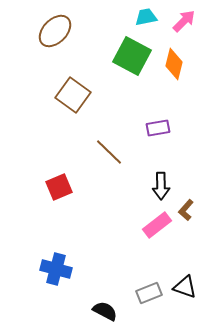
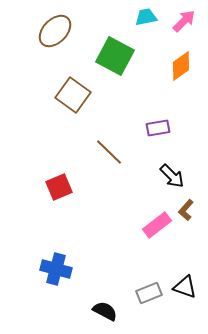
green square: moved 17 px left
orange diamond: moved 7 px right, 2 px down; rotated 40 degrees clockwise
black arrow: moved 11 px right, 10 px up; rotated 44 degrees counterclockwise
